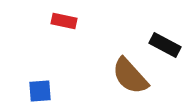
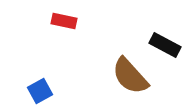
blue square: rotated 25 degrees counterclockwise
